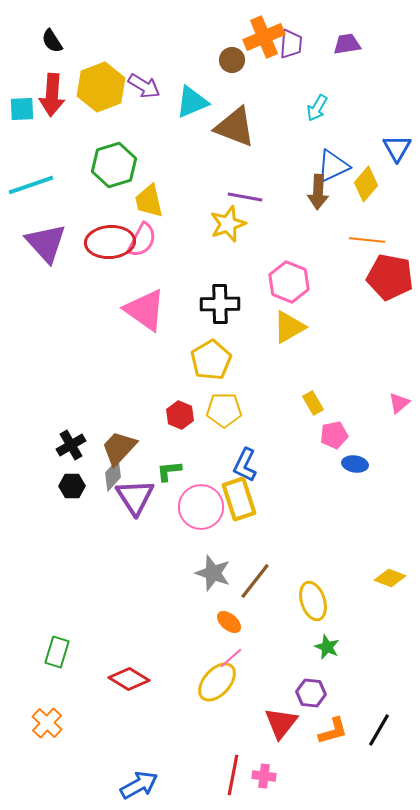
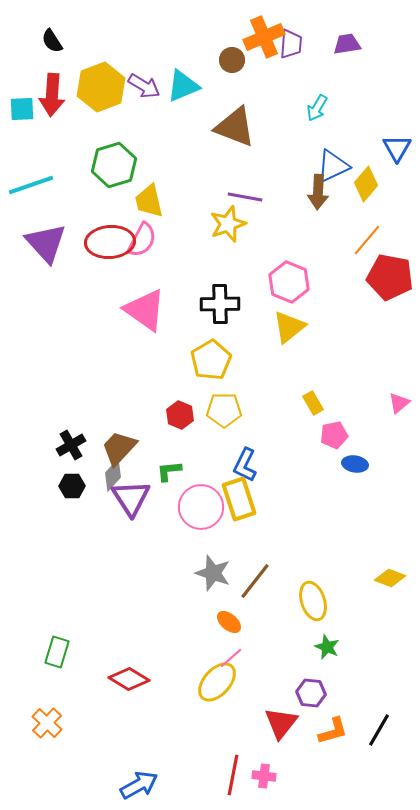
cyan triangle at (192, 102): moved 9 px left, 16 px up
orange line at (367, 240): rotated 56 degrees counterclockwise
yellow triangle at (289, 327): rotated 9 degrees counterclockwise
purple triangle at (135, 497): moved 4 px left, 1 px down
